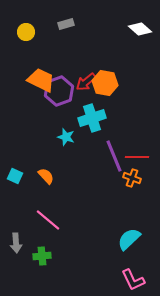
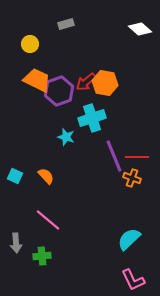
yellow circle: moved 4 px right, 12 px down
orange trapezoid: moved 4 px left
